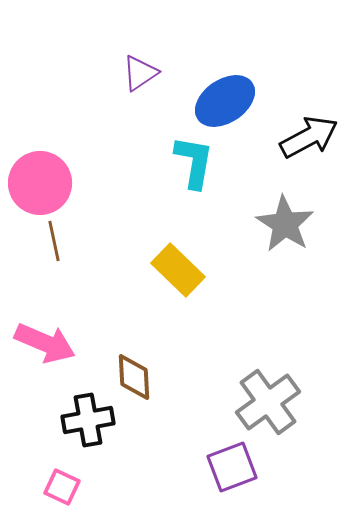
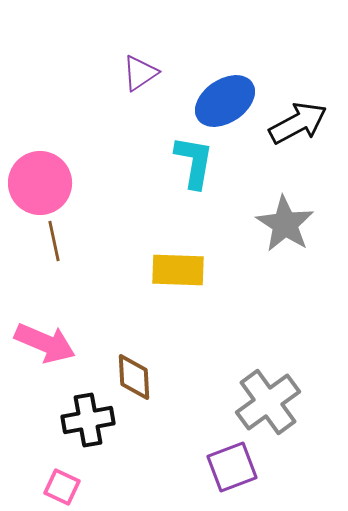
black arrow: moved 11 px left, 14 px up
yellow rectangle: rotated 42 degrees counterclockwise
